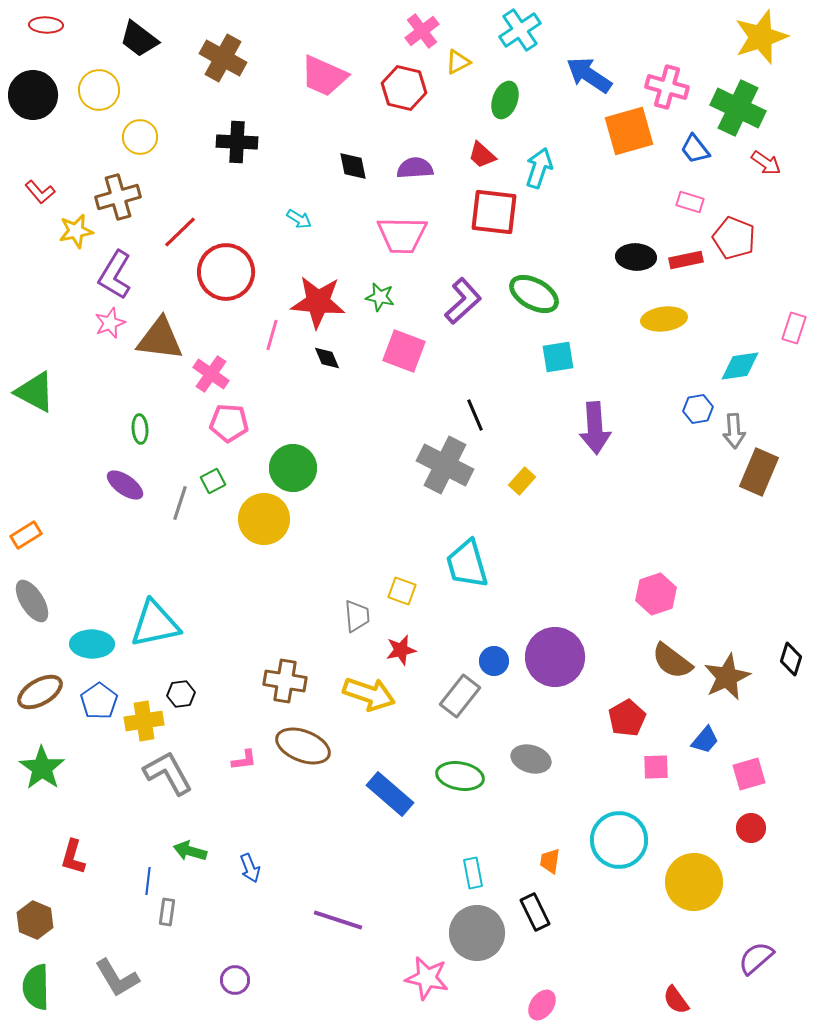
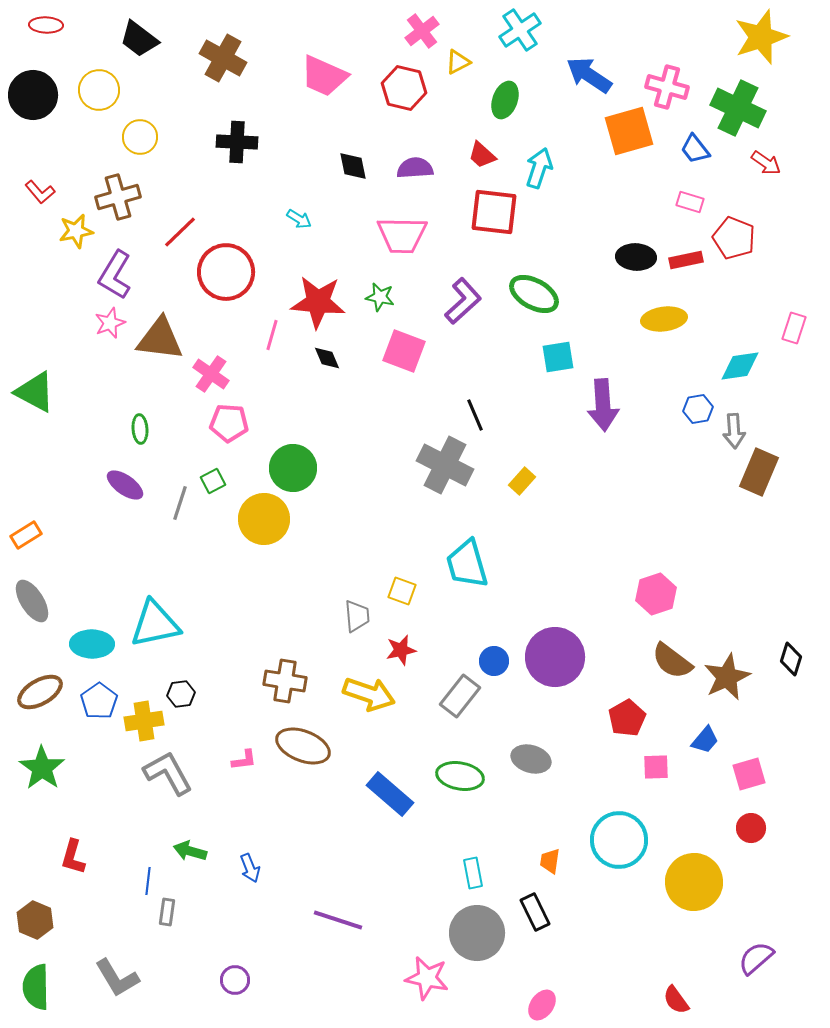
purple arrow at (595, 428): moved 8 px right, 23 px up
